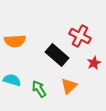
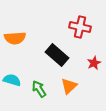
red cross: moved 9 px up; rotated 15 degrees counterclockwise
orange semicircle: moved 3 px up
